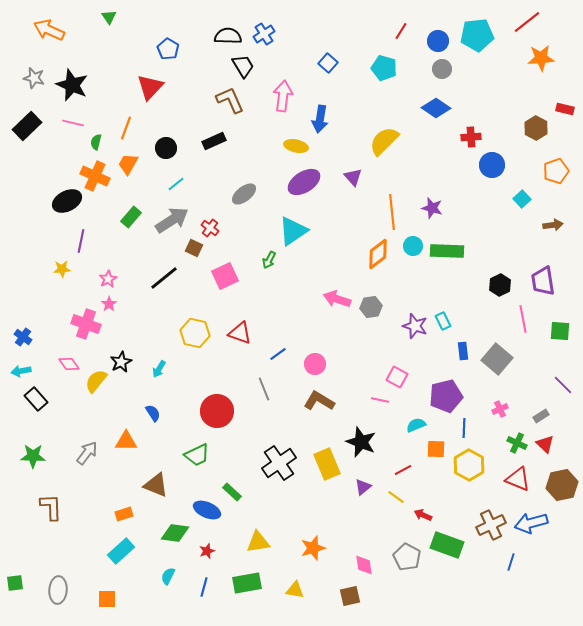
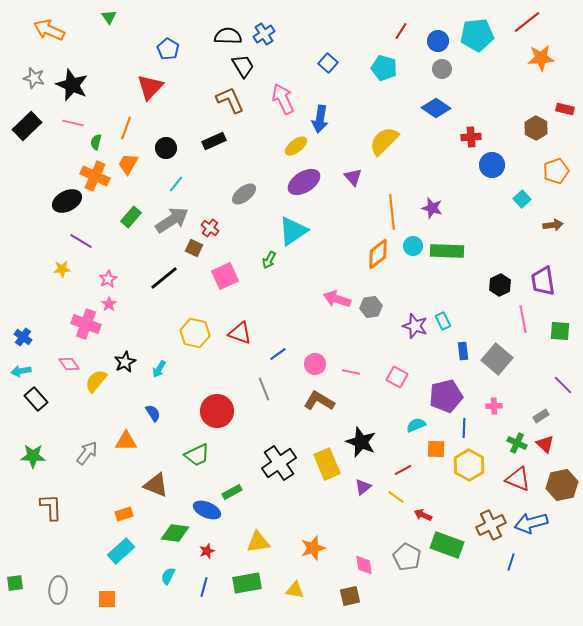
pink arrow at (283, 96): moved 3 px down; rotated 32 degrees counterclockwise
yellow ellipse at (296, 146): rotated 50 degrees counterclockwise
cyan line at (176, 184): rotated 12 degrees counterclockwise
purple line at (81, 241): rotated 70 degrees counterclockwise
black star at (121, 362): moved 4 px right
pink line at (380, 400): moved 29 px left, 28 px up
pink cross at (500, 409): moved 6 px left, 3 px up; rotated 21 degrees clockwise
green rectangle at (232, 492): rotated 72 degrees counterclockwise
